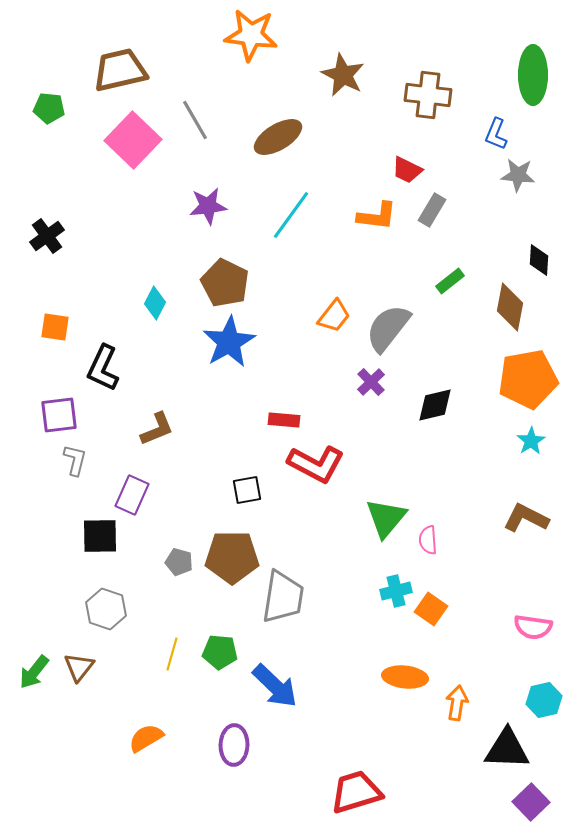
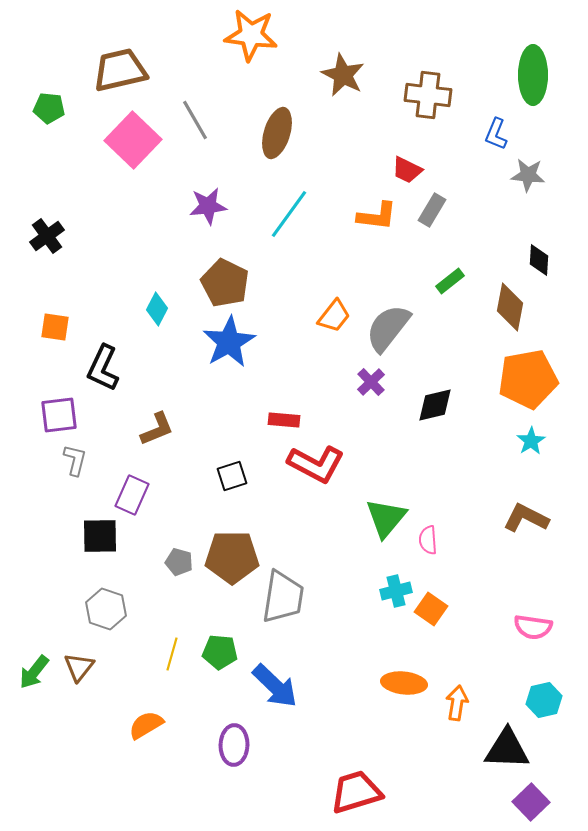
brown ellipse at (278, 137): moved 1 px left, 4 px up; rotated 42 degrees counterclockwise
gray star at (518, 175): moved 10 px right
cyan line at (291, 215): moved 2 px left, 1 px up
cyan diamond at (155, 303): moved 2 px right, 6 px down
black square at (247, 490): moved 15 px left, 14 px up; rotated 8 degrees counterclockwise
orange ellipse at (405, 677): moved 1 px left, 6 px down
orange semicircle at (146, 738): moved 13 px up
